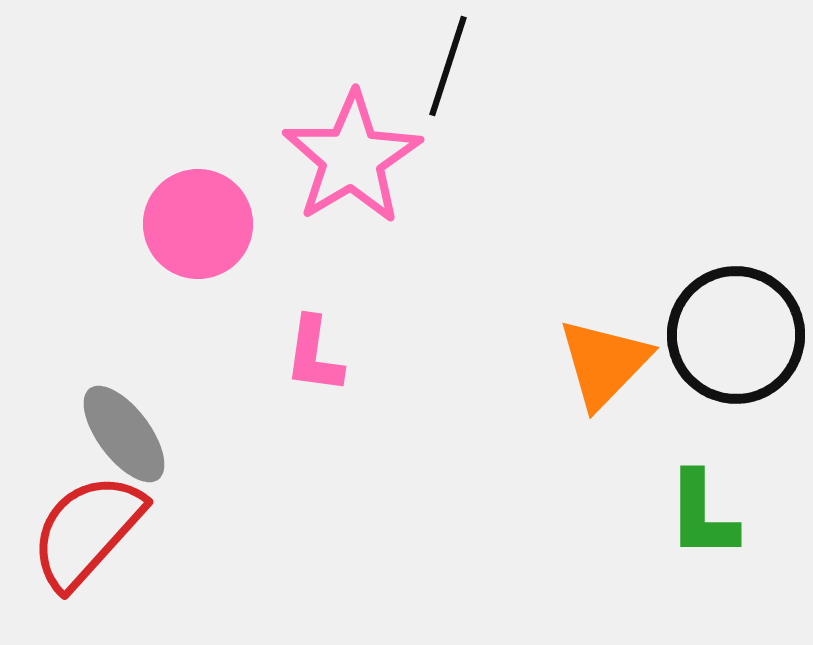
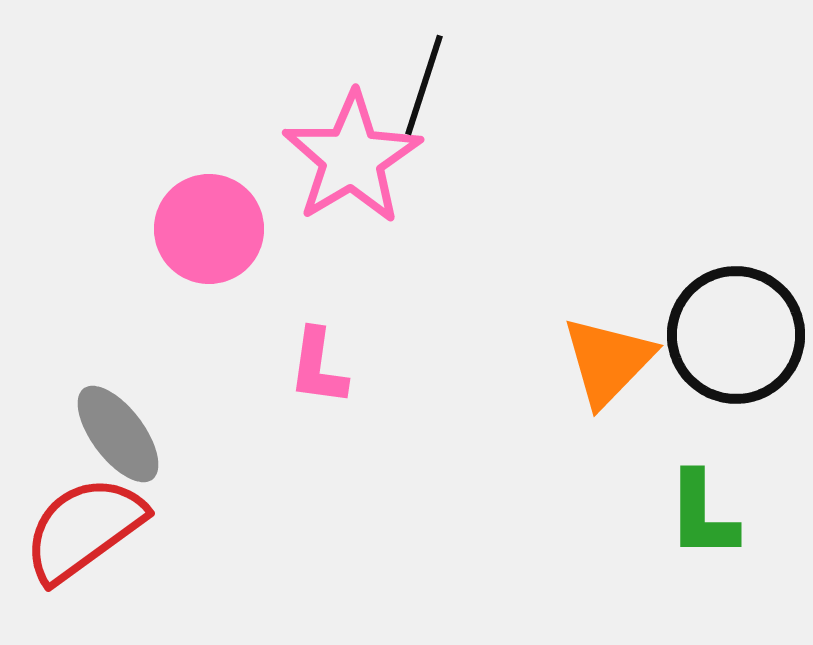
black line: moved 24 px left, 19 px down
pink circle: moved 11 px right, 5 px down
pink L-shape: moved 4 px right, 12 px down
orange triangle: moved 4 px right, 2 px up
gray ellipse: moved 6 px left
red semicircle: moved 3 px left, 2 px up; rotated 12 degrees clockwise
